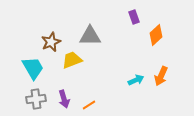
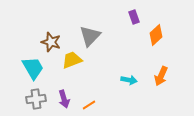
gray triangle: rotated 45 degrees counterclockwise
brown star: rotated 30 degrees counterclockwise
cyan arrow: moved 7 px left; rotated 35 degrees clockwise
